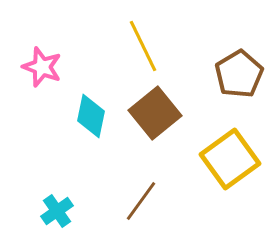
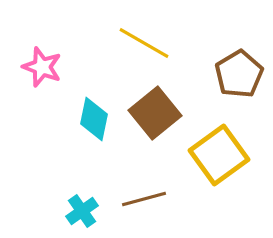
yellow line: moved 1 px right, 3 px up; rotated 34 degrees counterclockwise
cyan diamond: moved 3 px right, 3 px down
yellow square: moved 11 px left, 4 px up
brown line: moved 3 px right, 2 px up; rotated 39 degrees clockwise
cyan cross: moved 25 px right
